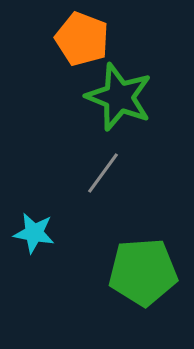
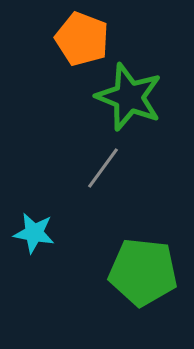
green star: moved 10 px right
gray line: moved 5 px up
green pentagon: rotated 10 degrees clockwise
